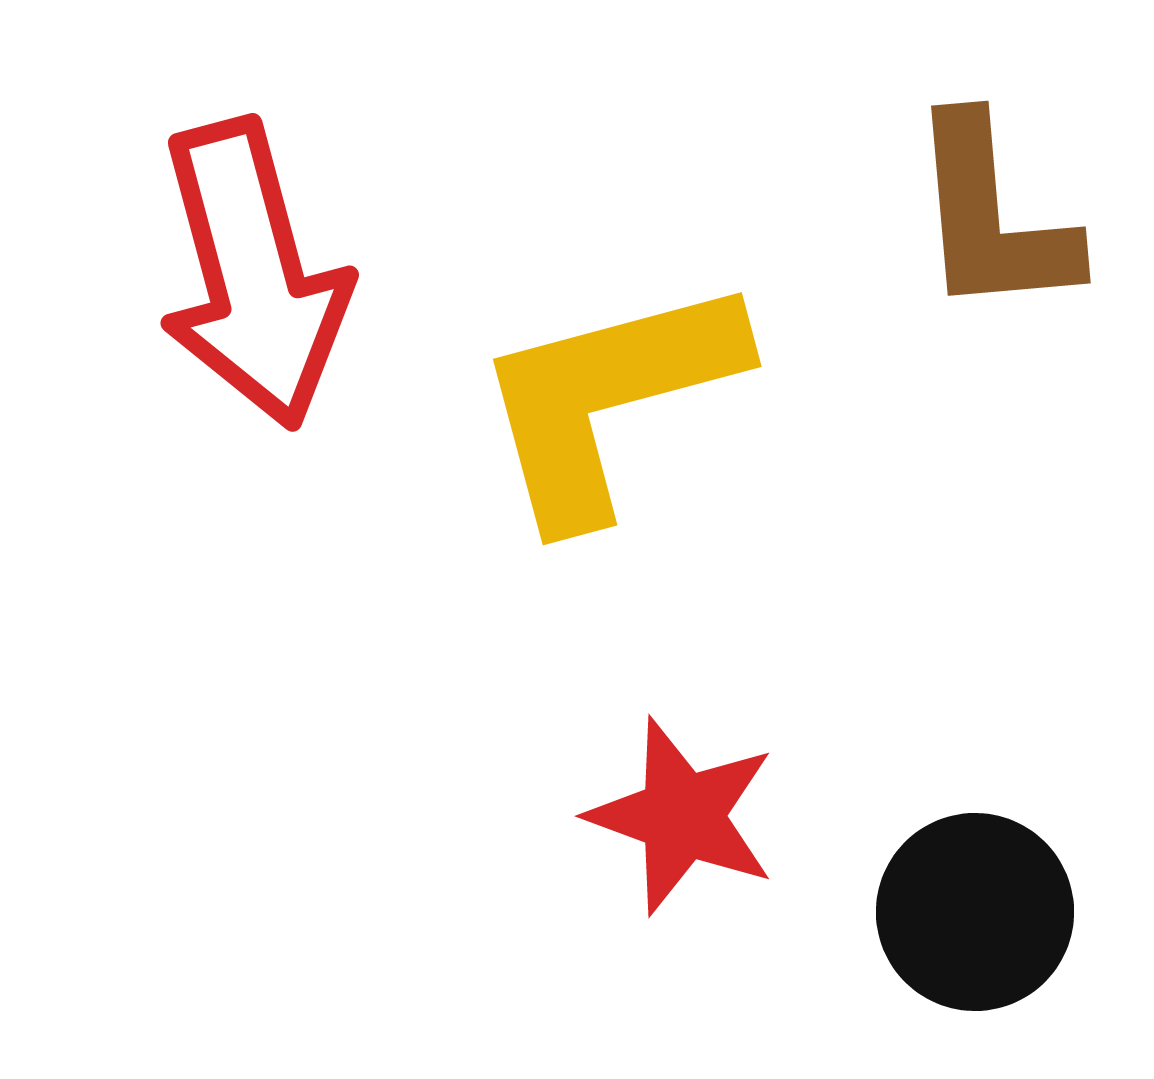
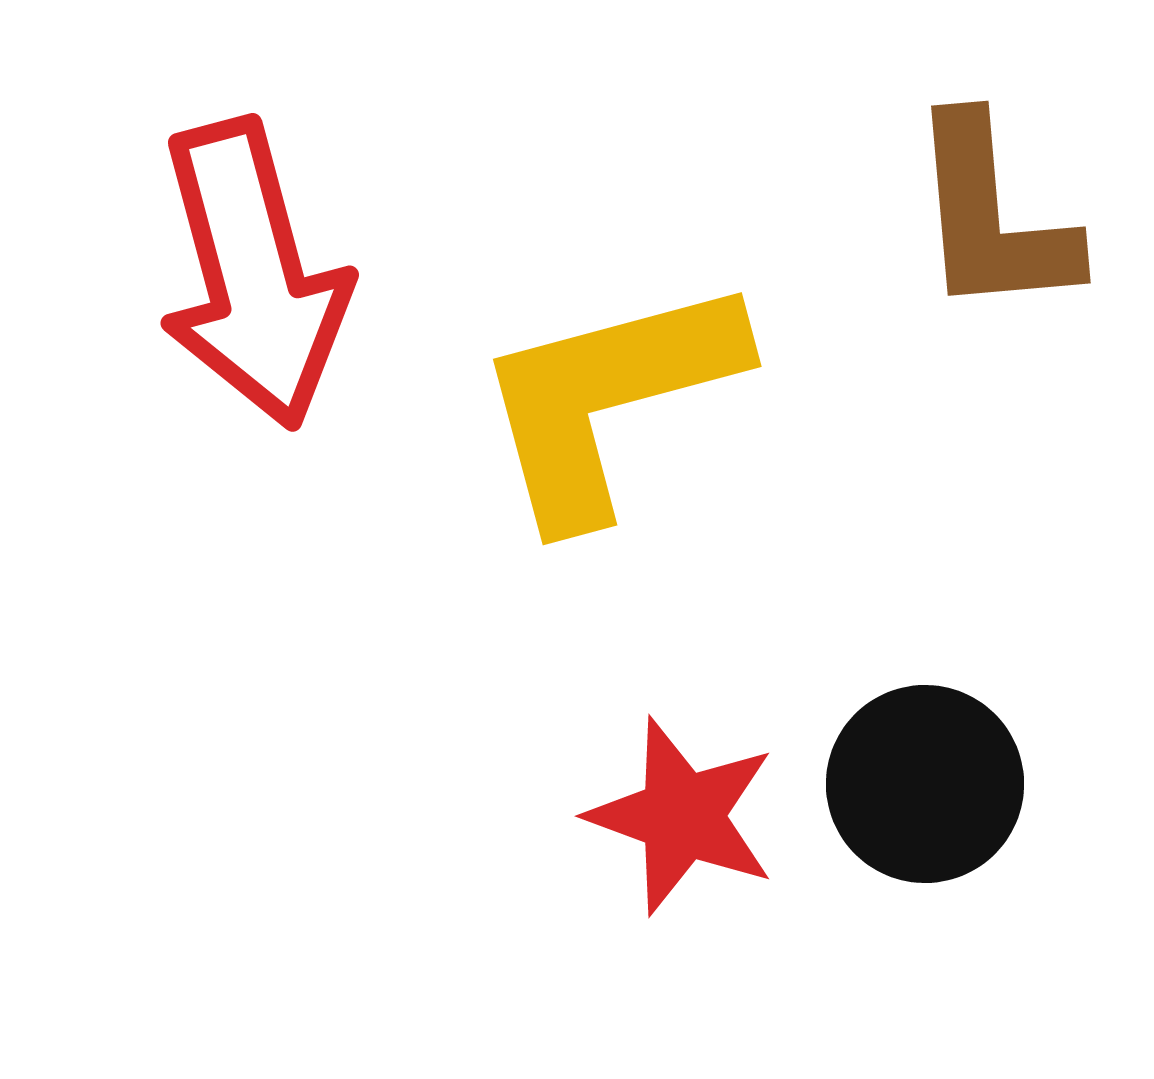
black circle: moved 50 px left, 128 px up
